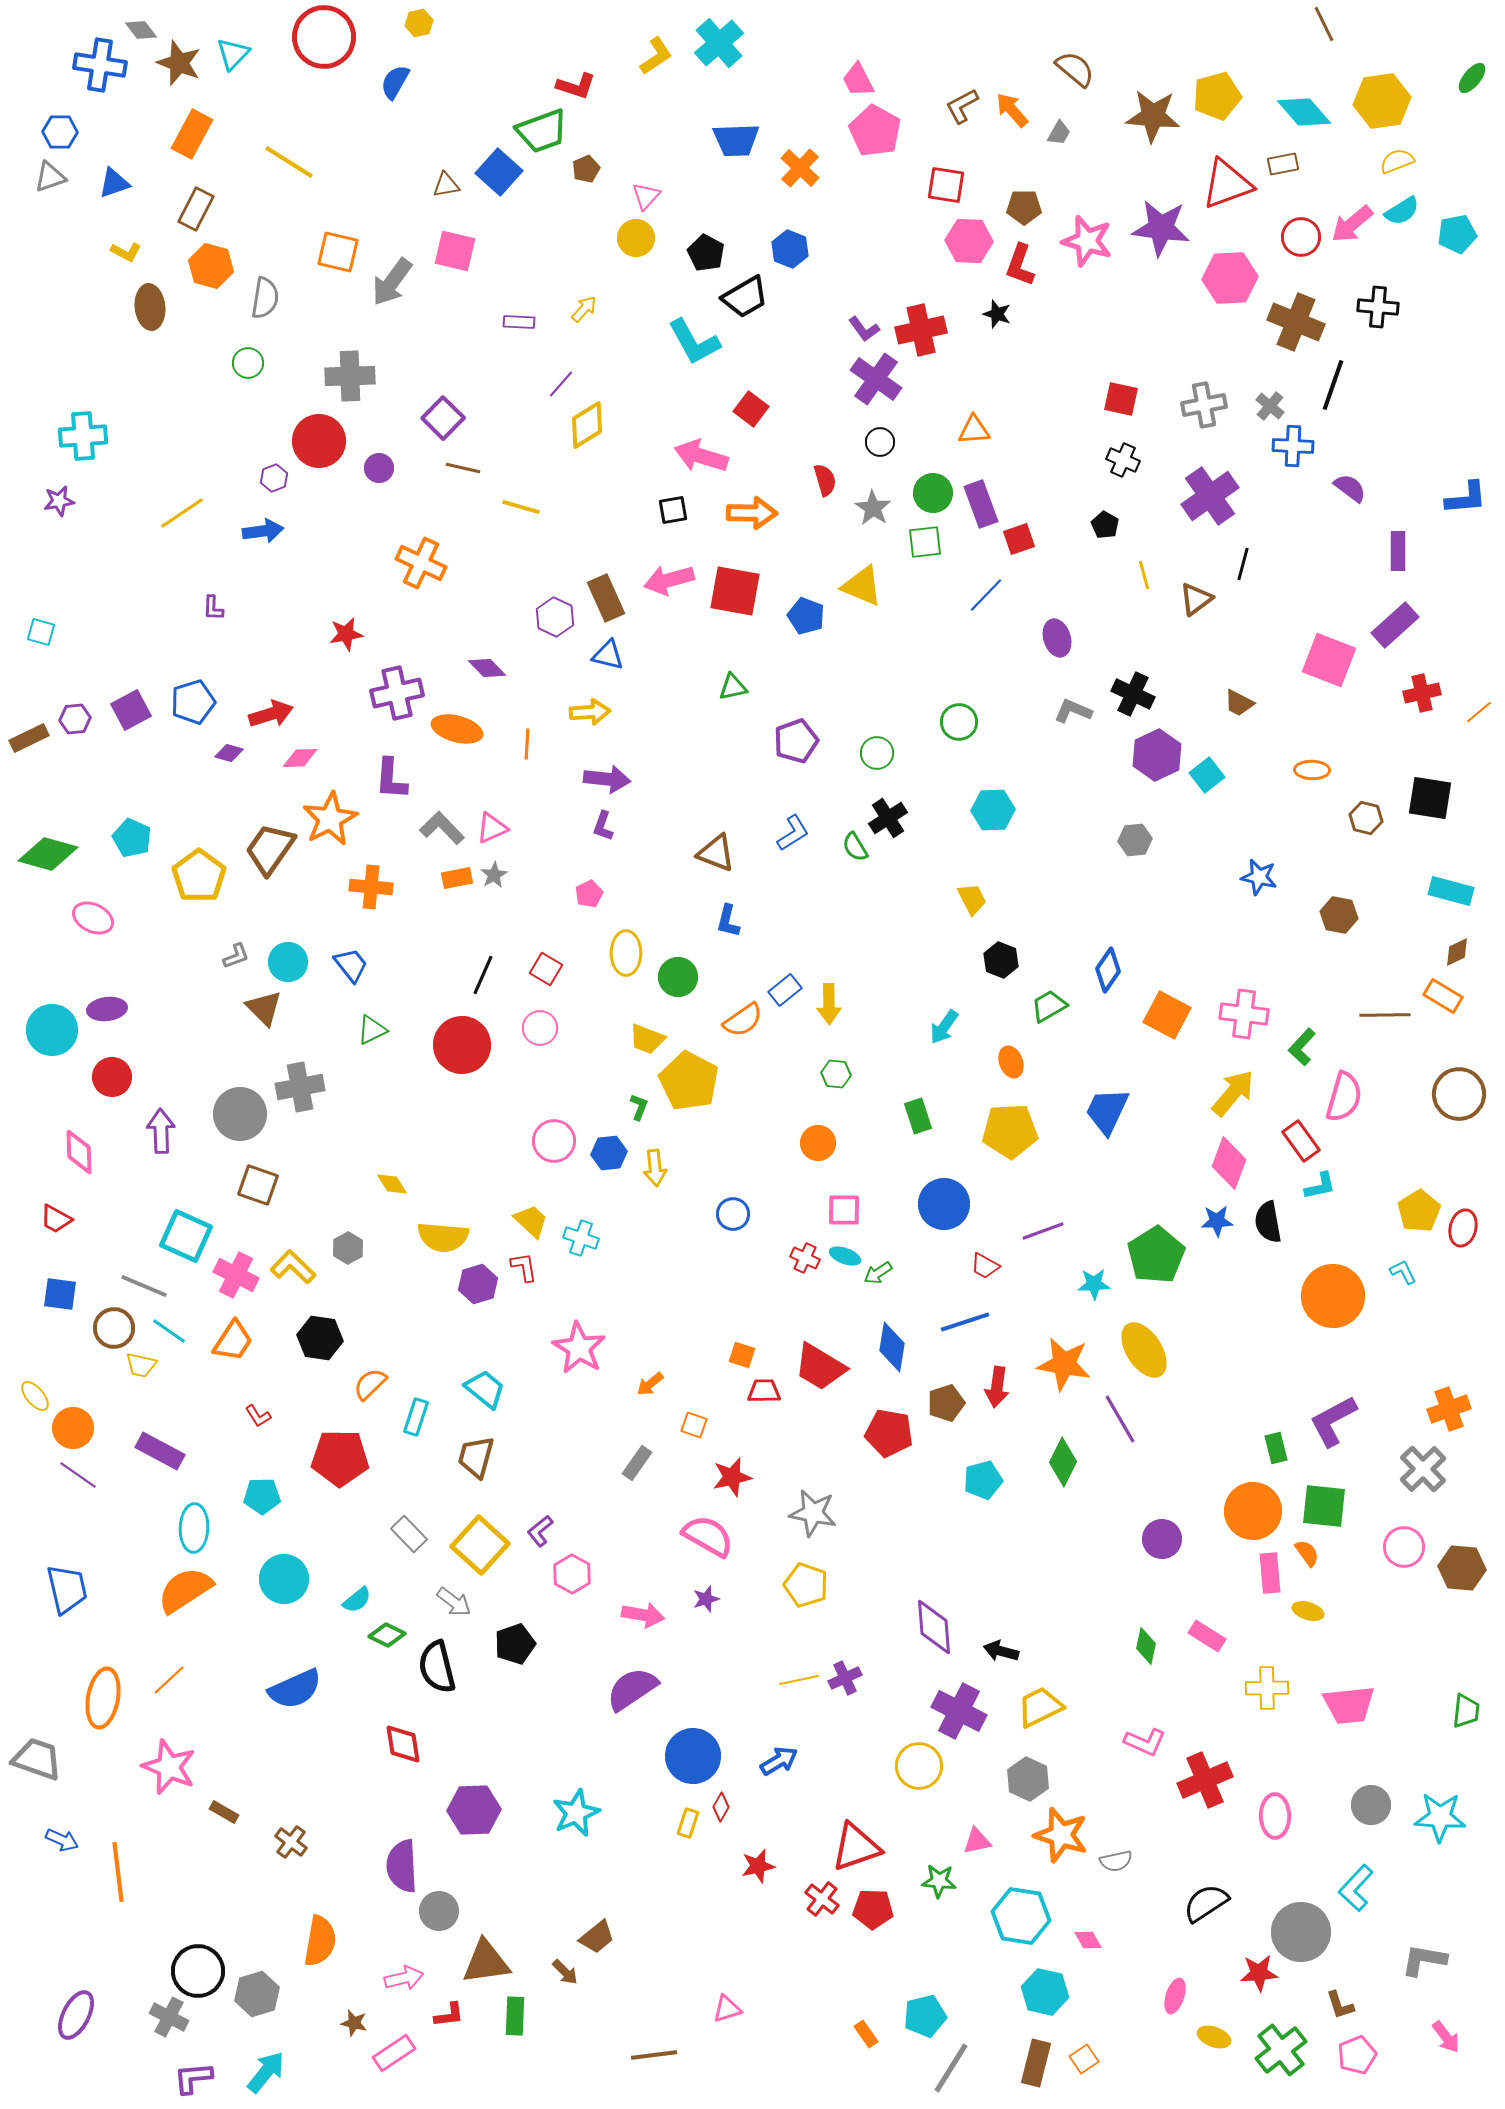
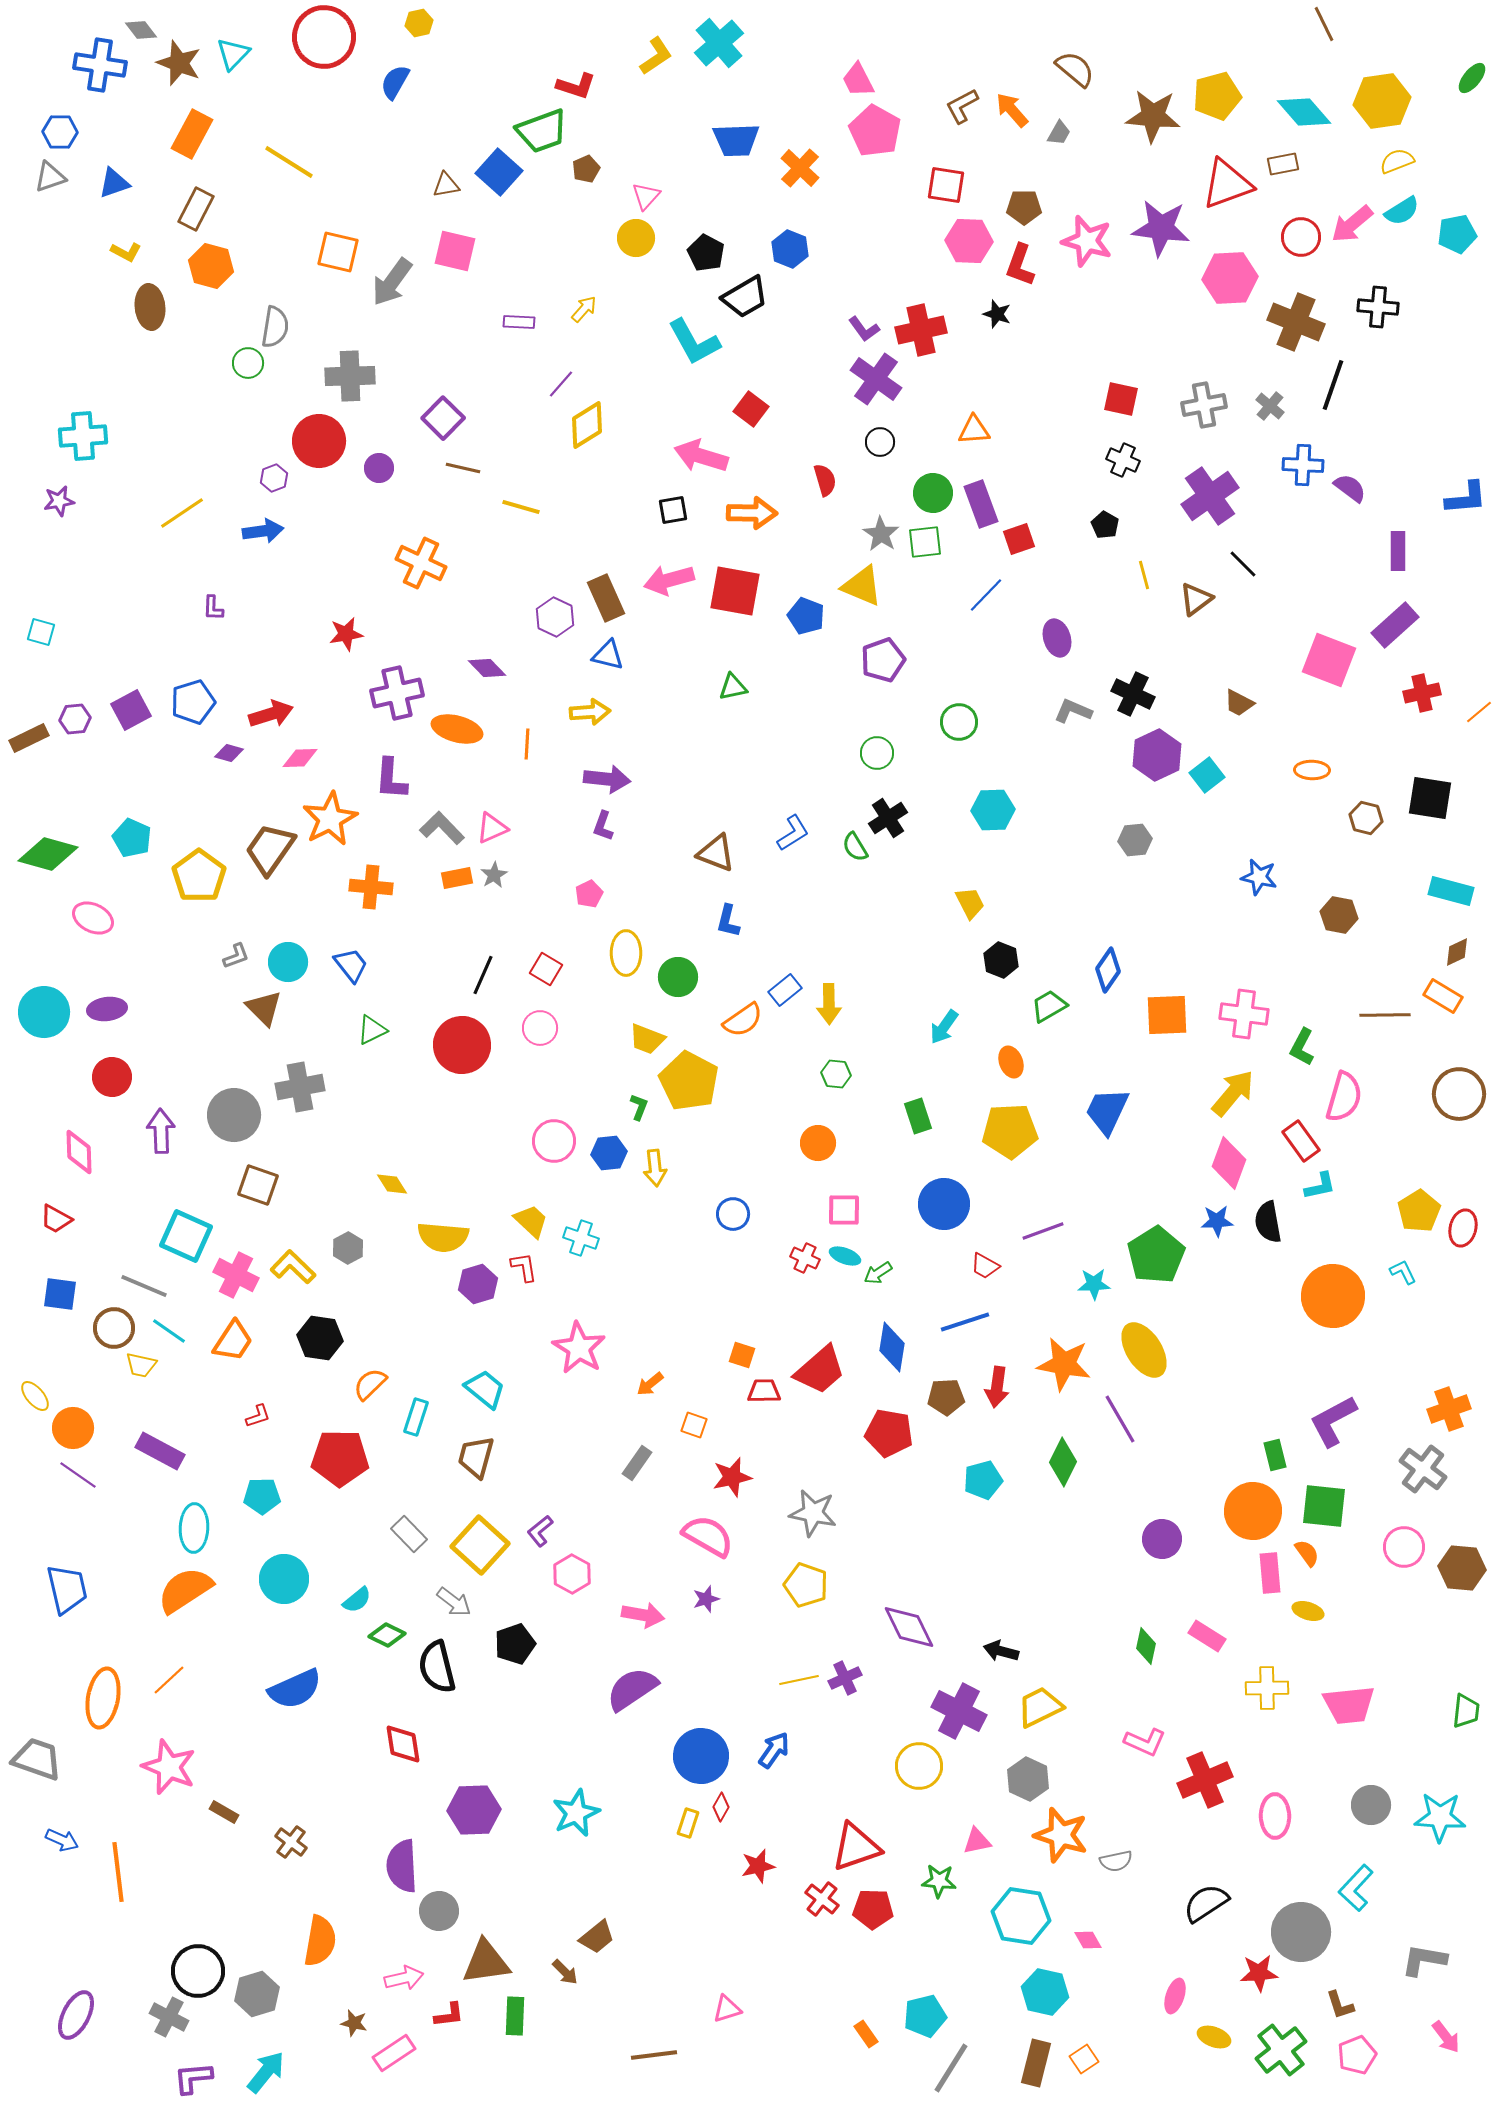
gray semicircle at (265, 298): moved 10 px right, 29 px down
blue cross at (1293, 446): moved 10 px right, 19 px down
gray star at (873, 508): moved 8 px right, 26 px down
black line at (1243, 564): rotated 60 degrees counterclockwise
purple pentagon at (796, 741): moved 87 px right, 81 px up
yellow trapezoid at (972, 899): moved 2 px left, 4 px down
orange square at (1167, 1015): rotated 30 degrees counterclockwise
cyan circle at (52, 1030): moved 8 px left, 18 px up
green L-shape at (1302, 1047): rotated 15 degrees counterclockwise
gray circle at (240, 1114): moved 6 px left, 1 px down
red trapezoid at (820, 1367): moved 3 px down; rotated 72 degrees counterclockwise
brown pentagon at (946, 1403): moved 6 px up; rotated 15 degrees clockwise
red L-shape at (258, 1416): rotated 76 degrees counterclockwise
green rectangle at (1276, 1448): moved 1 px left, 7 px down
gray cross at (1423, 1469): rotated 9 degrees counterclockwise
purple diamond at (934, 1627): moved 25 px left; rotated 22 degrees counterclockwise
blue circle at (693, 1756): moved 8 px right
blue arrow at (779, 1761): moved 5 px left, 11 px up; rotated 24 degrees counterclockwise
